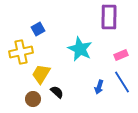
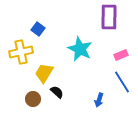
blue square: rotated 24 degrees counterclockwise
yellow trapezoid: moved 3 px right, 1 px up
blue arrow: moved 13 px down
